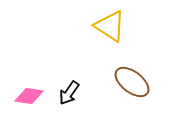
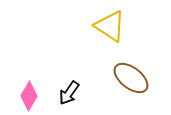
brown ellipse: moved 1 px left, 4 px up
pink diamond: rotated 68 degrees counterclockwise
